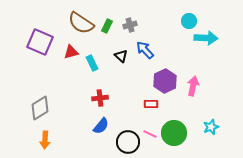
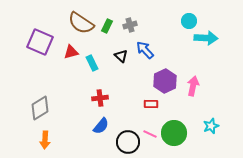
cyan star: moved 1 px up
